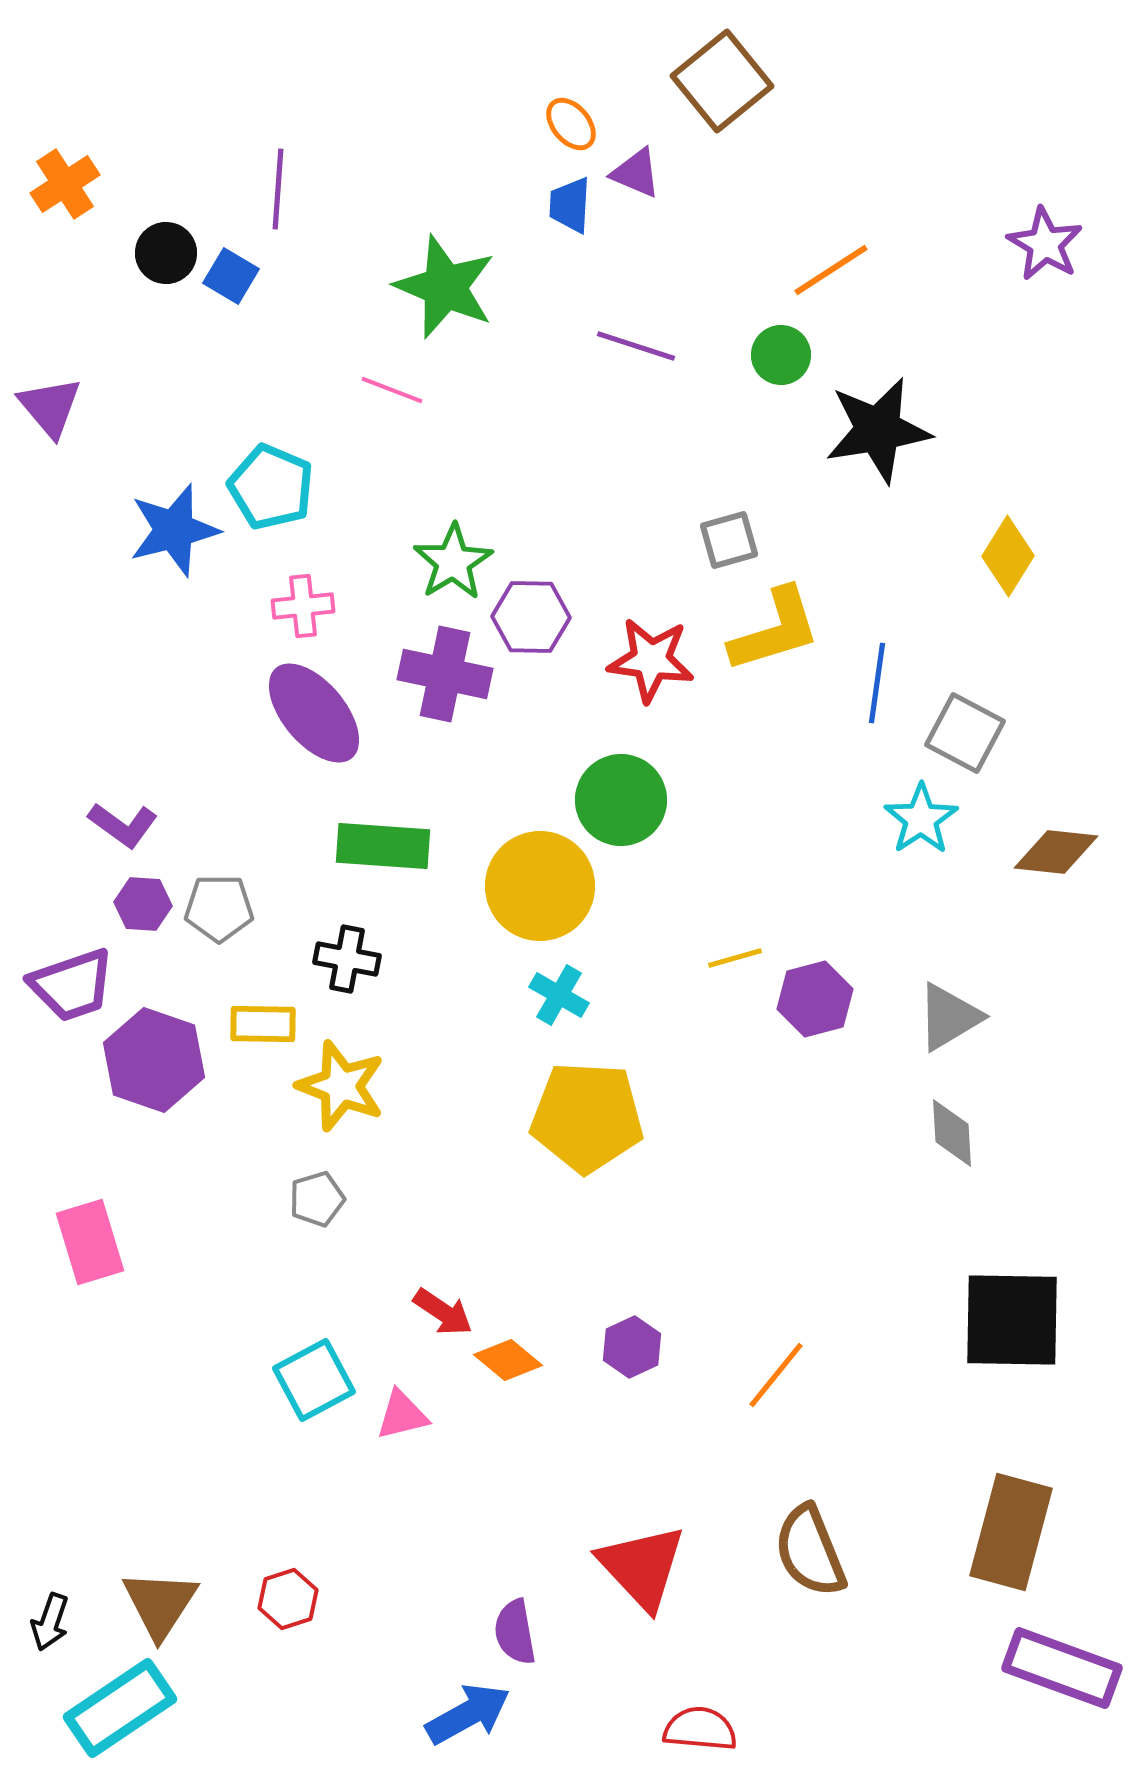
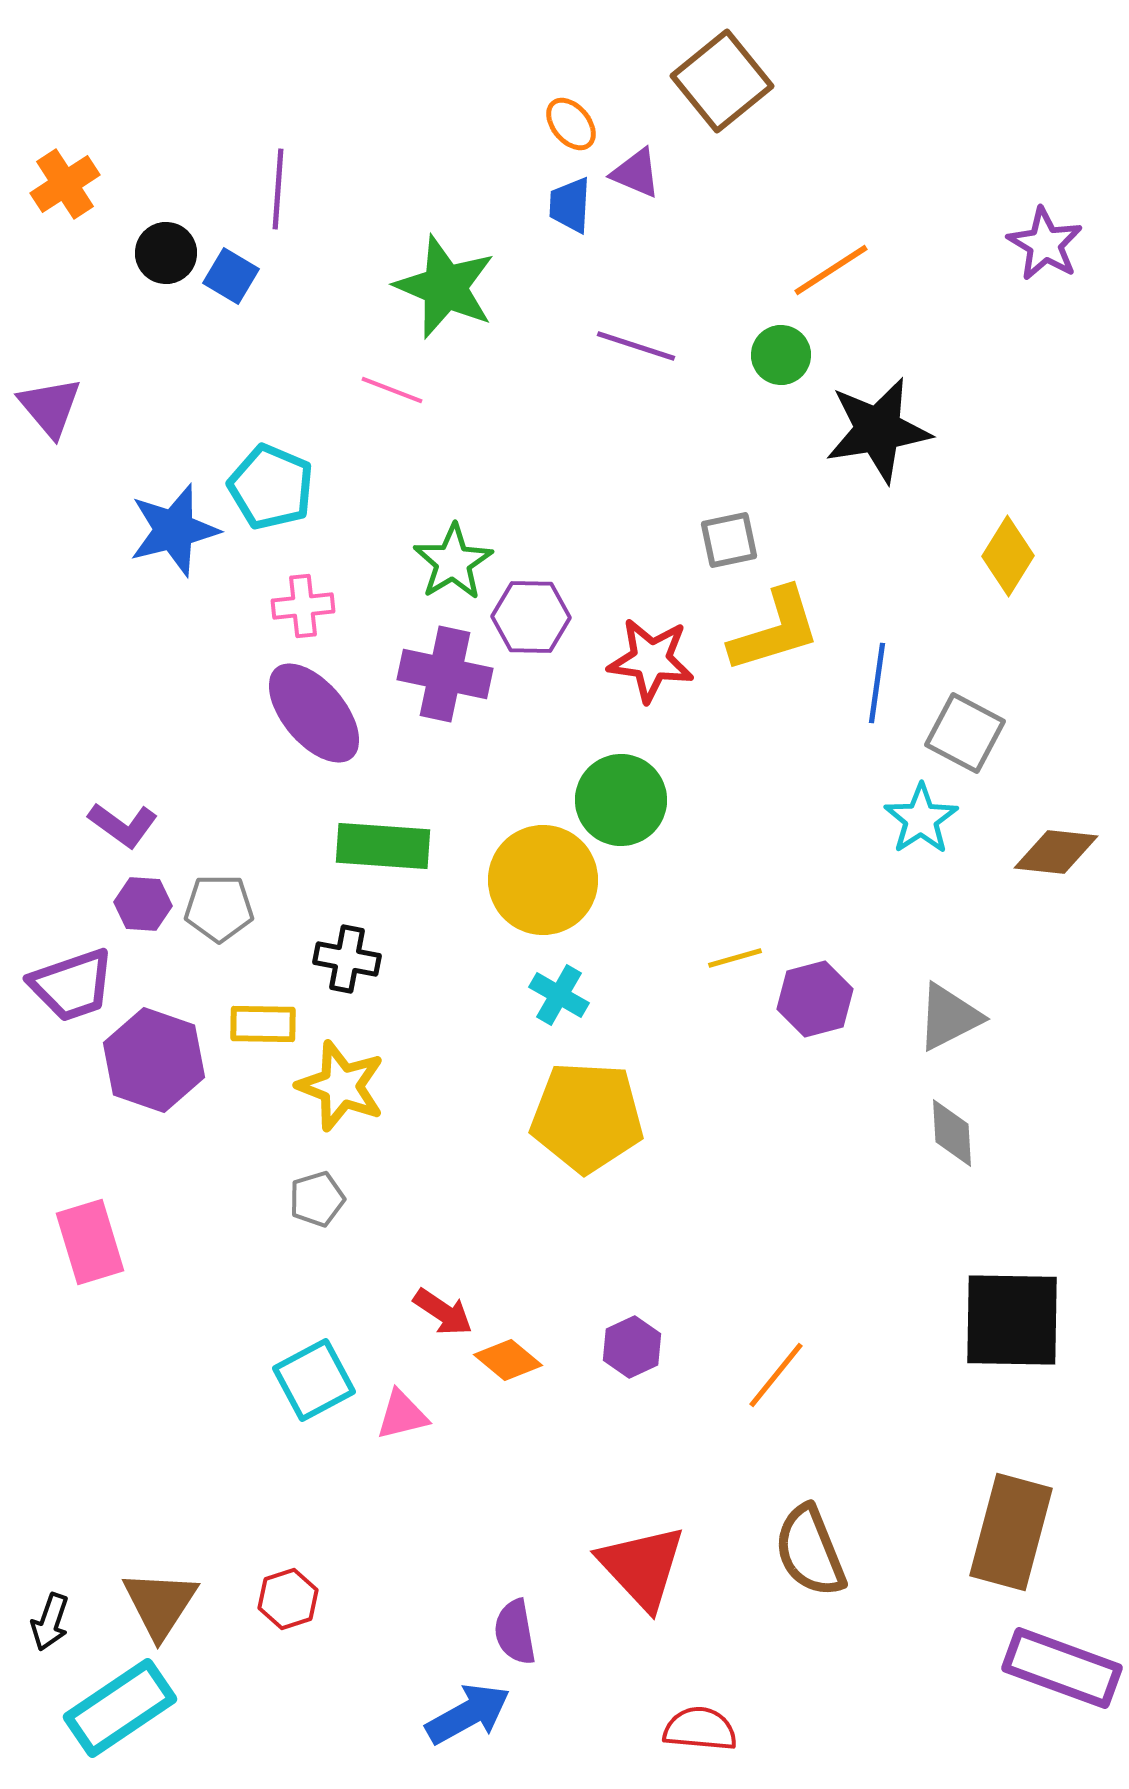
gray square at (729, 540): rotated 4 degrees clockwise
yellow circle at (540, 886): moved 3 px right, 6 px up
gray triangle at (949, 1017): rotated 4 degrees clockwise
